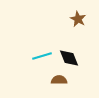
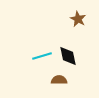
black diamond: moved 1 px left, 2 px up; rotated 10 degrees clockwise
